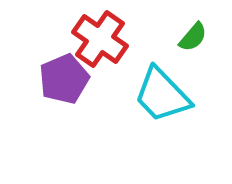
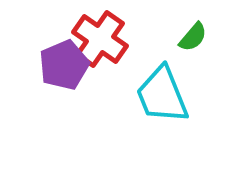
purple pentagon: moved 14 px up
cyan trapezoid: rotated 22 degrees clockwise
